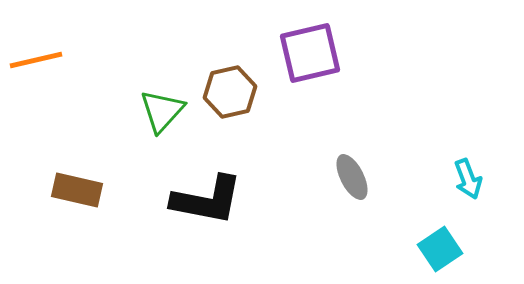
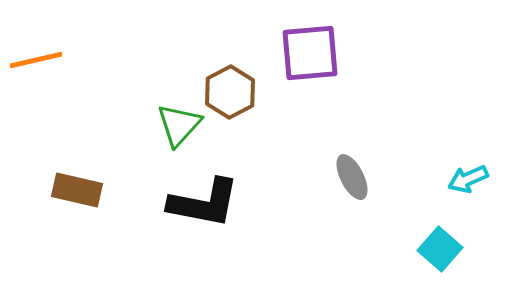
purple square: rotated 8 degrees clockwise
brown hexagon: rotated 15 degrees counterclockwise
green triangle: moved 17 px right, 14 px down
cyan arrow: rotated 87 degrees clockwise
black L-shape: moved 3 px left, 3 px down
cyan square: rotated 15 degrees counterclockwise
